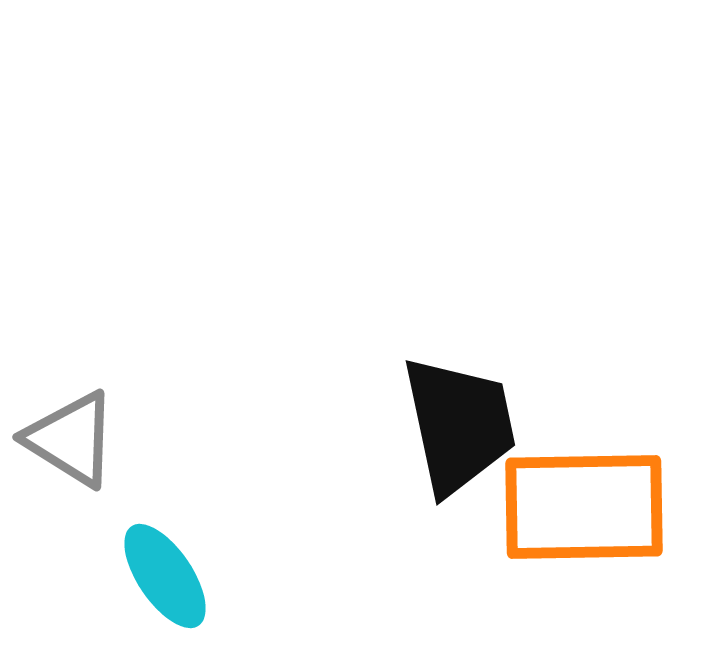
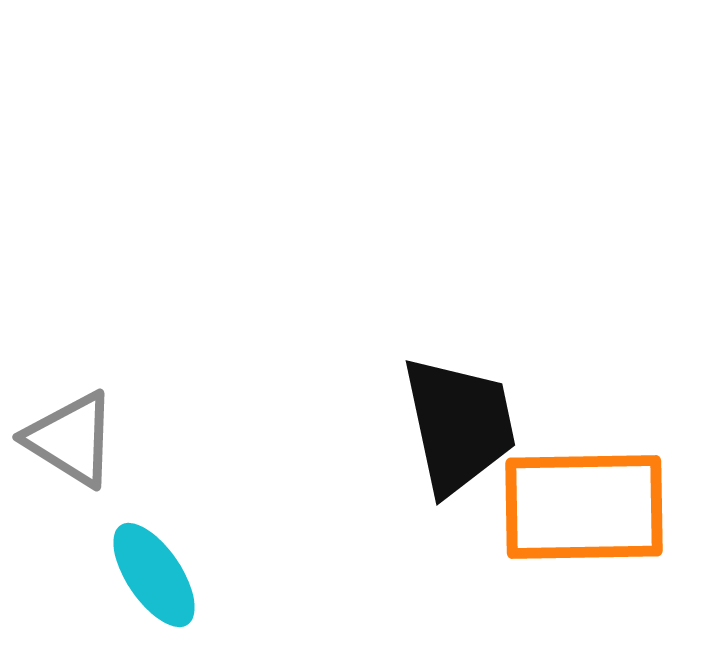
cyan ellipse: moved 11 px left, 1 px up
